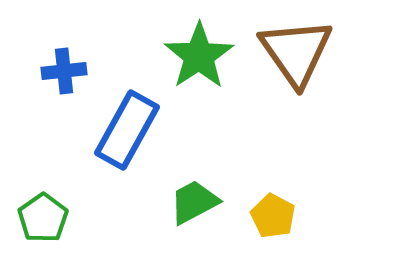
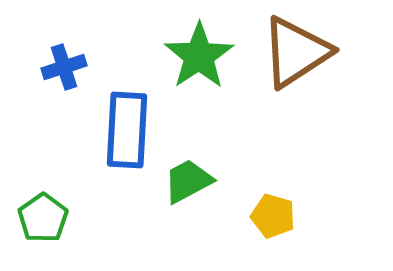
brown triangle: rotated 32 degrees clockwise
blue cross: moved 4 px up; rotated 12 degrees counterclockwise
blue rectangle: rotated 26 degrees counterclockwise
green trapezoid: moved 6 px left, 21 px up
yellow pentagon: rotated 12 degrees counterclockwise
